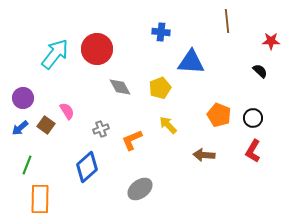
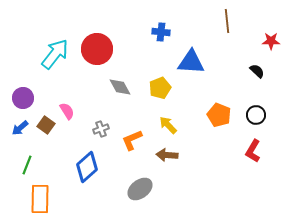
black semicircle: moved 3 px left
black circle: moved 3 px right, 3 px up
brown arrow: moved 37 px left
